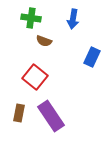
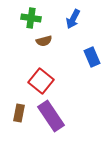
blue arrow: rotated 18 degrees clockwise
brown semicircle: rotated 35 degrees counterclockwise
blue rectangle: rotated 48 degrees counterclockwise
red square: moved 6 px right, 4 px down
